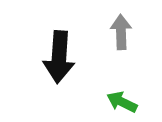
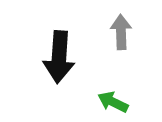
green arrow: moved 9 px left
